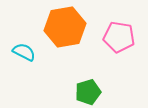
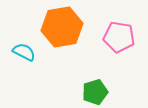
orange hexagon: moved 3 px left
green pentagon: moved 7 px right
